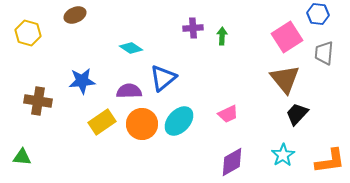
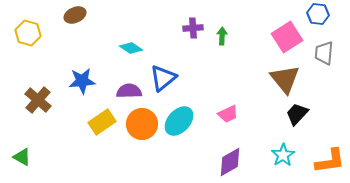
brown cross: moved 1 px up; rotated 32 degrees clockwise
green triangle: rotated 24 degrees clockwise
purple diamond: moved 2 px left
